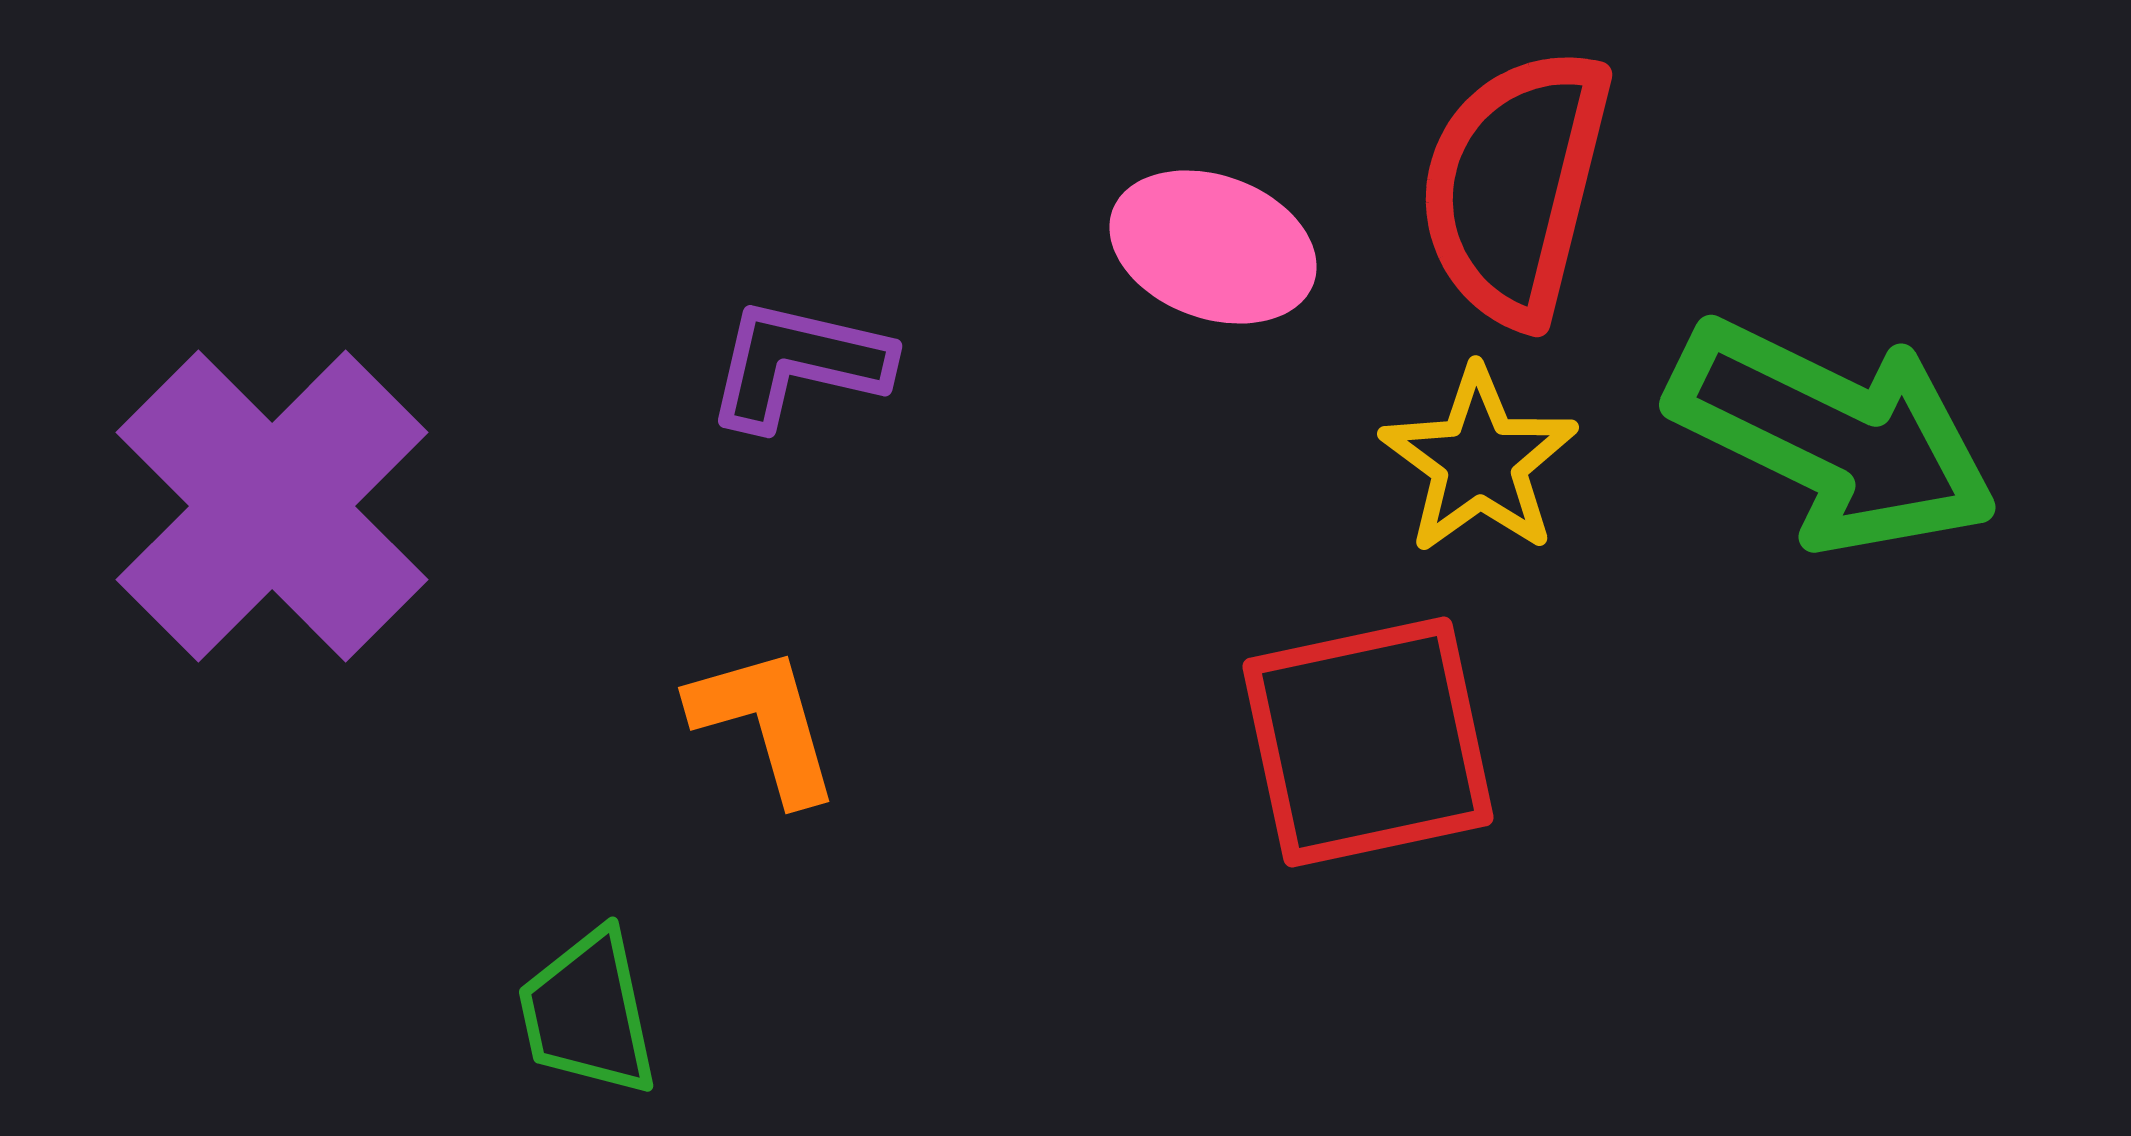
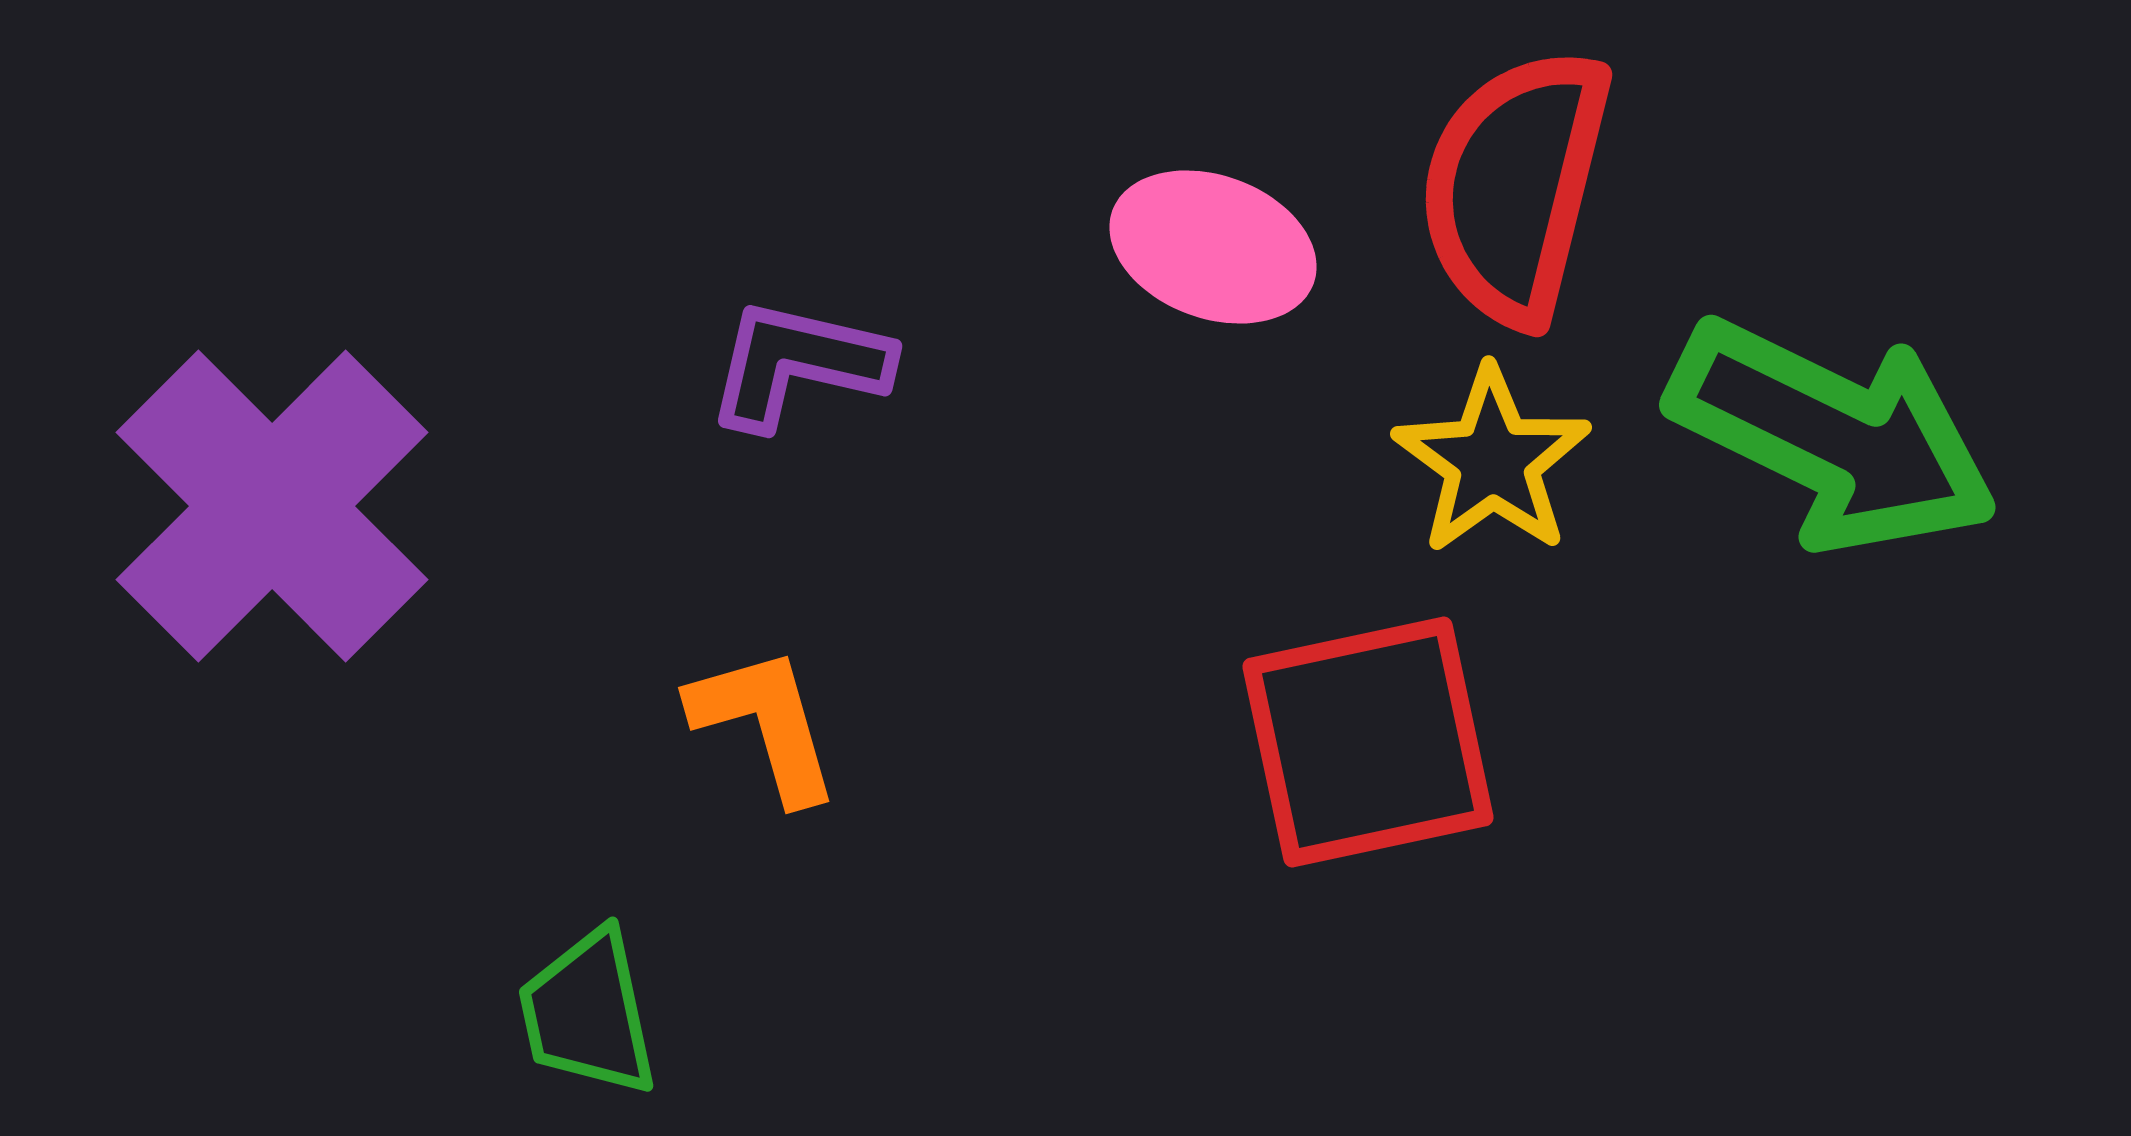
yellow star: moved 13 px right
